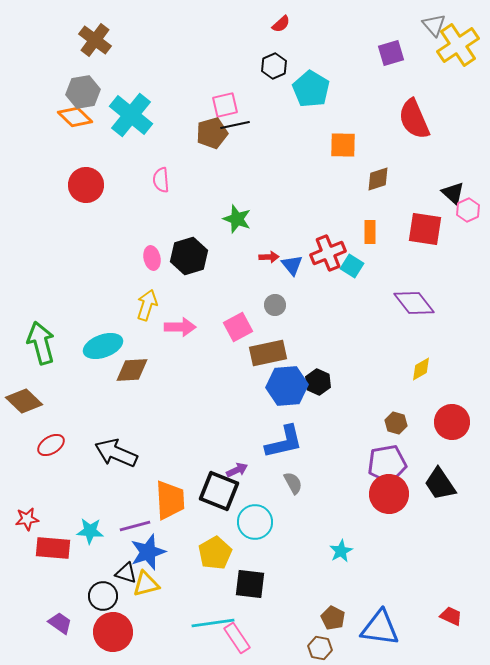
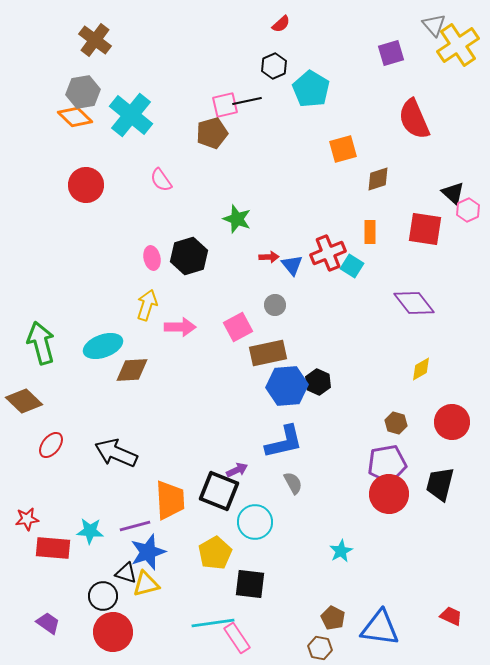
black line at (235, 125): moved 12 px right, 24 px up
orange square at (343, 145): moved 4 px down; rotated 16 degrees counterclockwise
pink semicircle at (161, 180): rotated 30 degrees counterclockwise
red ellipse at (51, 445): rotated 20 degrees counterclockwise
black trapezoid at (440, 484): rotated 48 degrees clockwise
purple trapezoid at (60, 623): moved 12 px left
